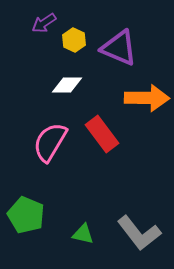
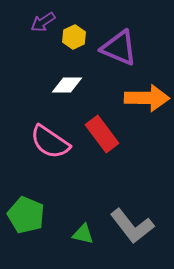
purple arrow: moved 1 px left, 1 px up
yellow hexagon: moved 3 px up; rotated 10 degrees clockwise
pink semicircle: rotated 87 degrees counterclockwise
gray L-shape: moved 7 px left, 7 px up
